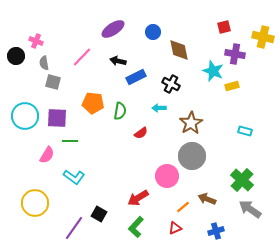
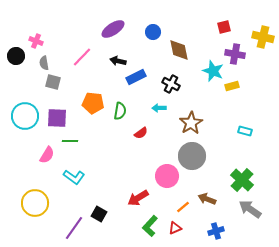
green L-shape: moved 14 px right, 1 px up
